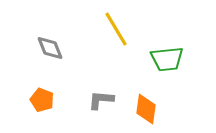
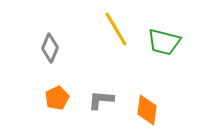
gray diamond: rotated 44 degrees clockwise
green trapezoid: moved 3 px left, 17 px up; rotated 20 degrees clockwise
orange pentagon: moved 15 px right, 2 px up; rotated 25 degrees clockwise
orange diamond: moved 1 px right, 1 px down
